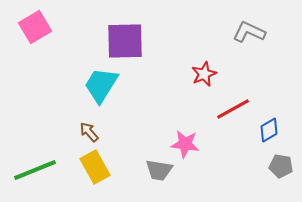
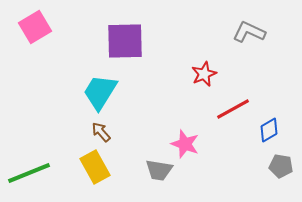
cyan trapezoid: moved 1 px left, 7 px down
brown arrow: moved 12 px right
pink star: rotated 12 degrees clockwise
green line: moved 6 px left, 3 px down
